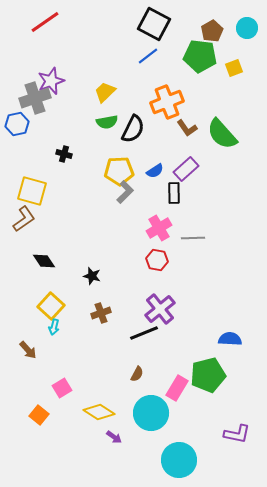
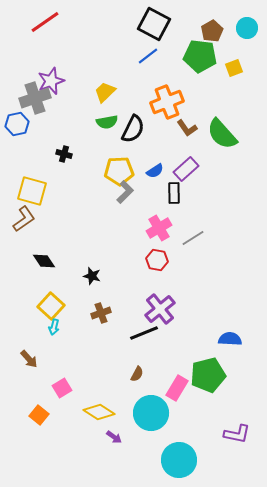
gray line at (193, 238): rotated 30 degrees counterclockwise
brown arrow at (28, 350): moved 1 px right, 9 px down
